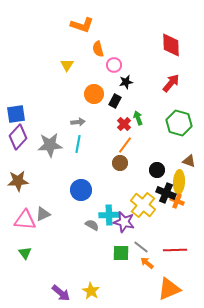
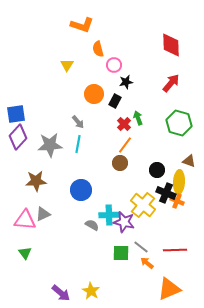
gray arrow: rotated 56 degrees clockwise
brown star: moved 18 px right
